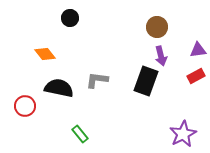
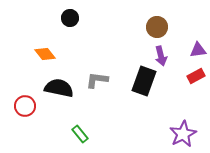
black rectangle: moved 2 px left
